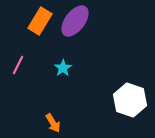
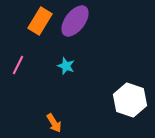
cyan star: moved 3 px right, 2 px up; rotated 18 degrees counterclockwise
orange arrow: moved 1 px right
